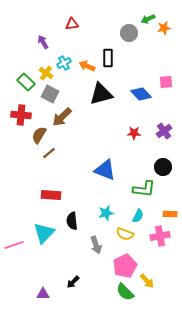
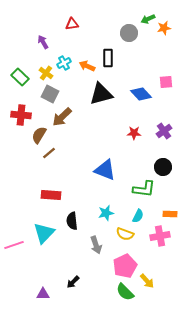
green rectangle: moved 6 px left, 5 px up
